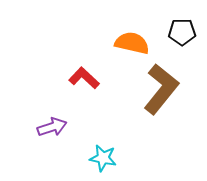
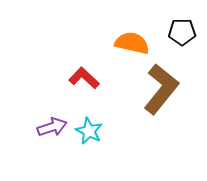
cyan star: moved 14 px left, 27 px up; rotated 16 degrees clockwise
